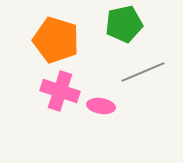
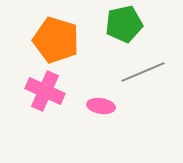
pink cross: moved 15 px left; rotated 6 degrees clockwise
